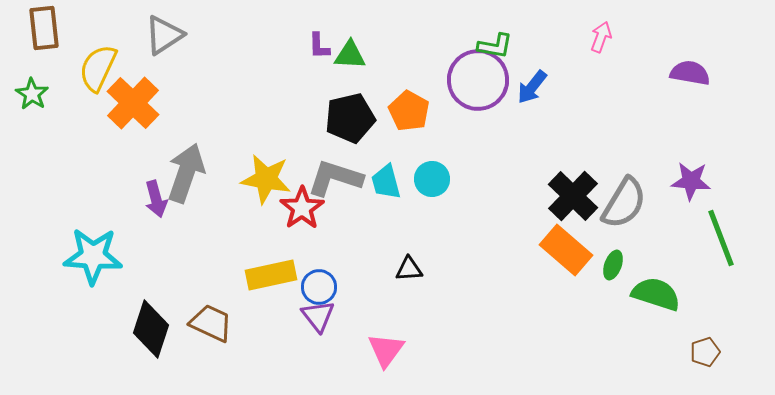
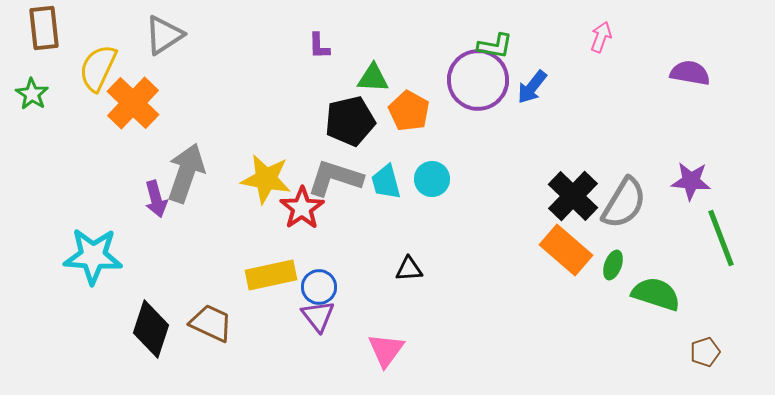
green triangle: moved 23 px right, 23 px down
black pentagon: moved 3 px down
